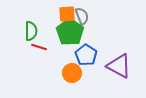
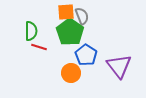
orange square: moved 1 px left, 2 px up
purple triangle: rotated 24 degrees clockwise
orange circle: moved 1 px left
